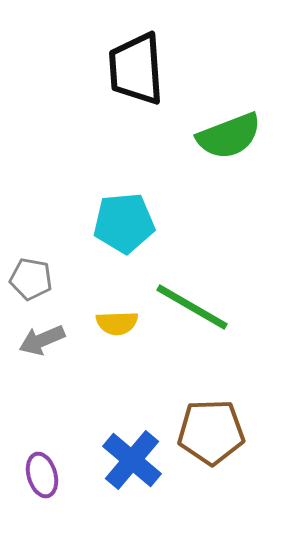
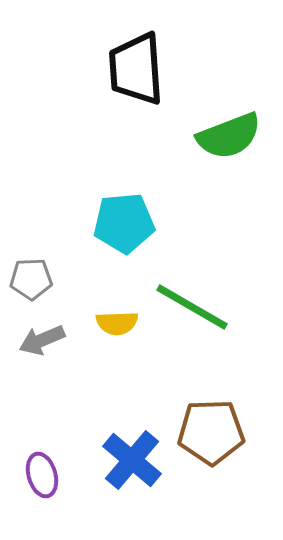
gray pentagon: rotated 12 degrees counterclockwise
